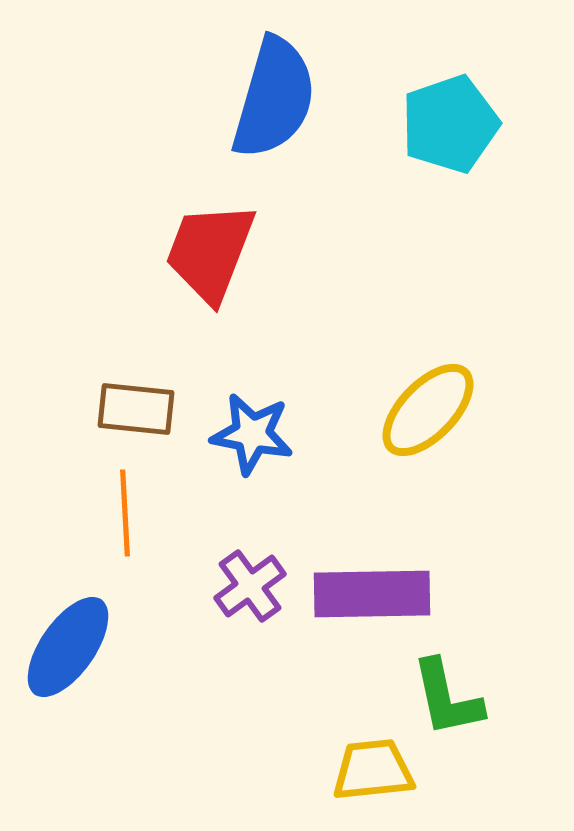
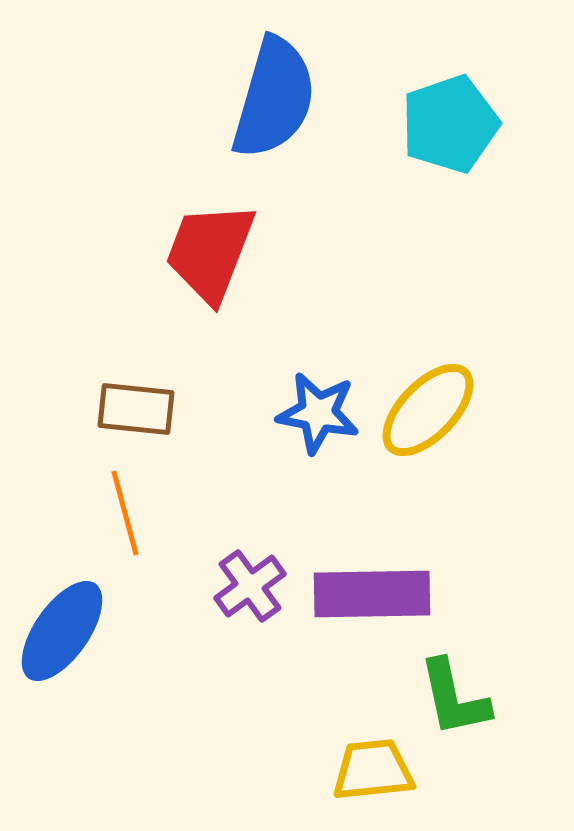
blue star: moved 66 px right, 21 px up
orange line: rotated 12 degrees counterclockwise
blue ellipse: moved 6 px left, 16 px up
green L-shape: moved 7 px right
